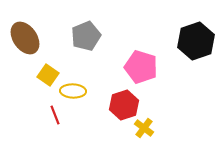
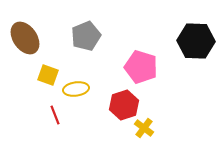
black hexagon: rotated 21 degrees clockwise
yellow square: rotated 15 degrees counterclockwise
yellow ellipse: moved 3 px right, 2 px up; rotated 10 degrees counterclockwise
